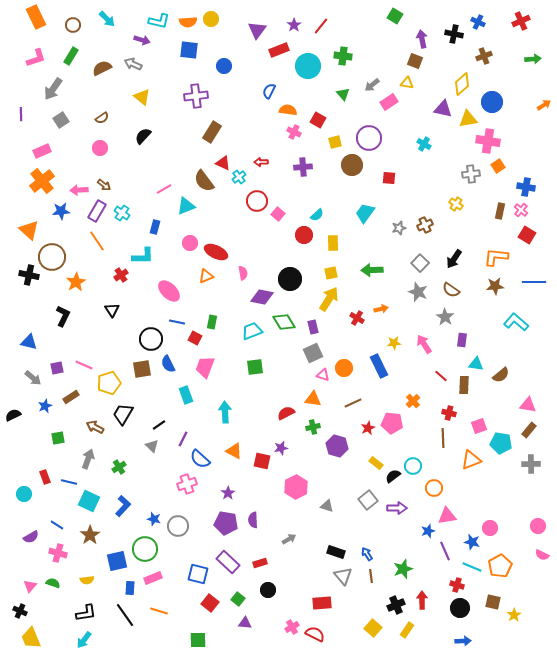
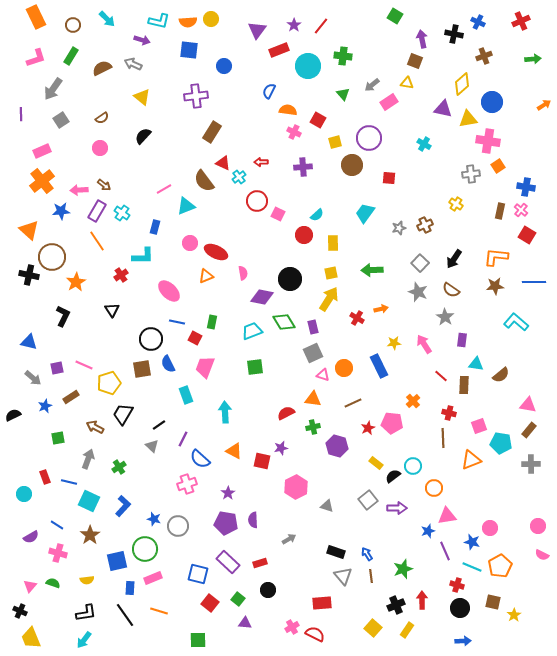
pink square at (278, 214): rotated 16 degrees counterclockwise
